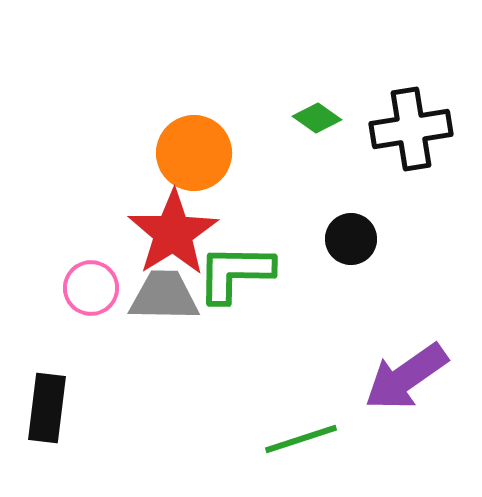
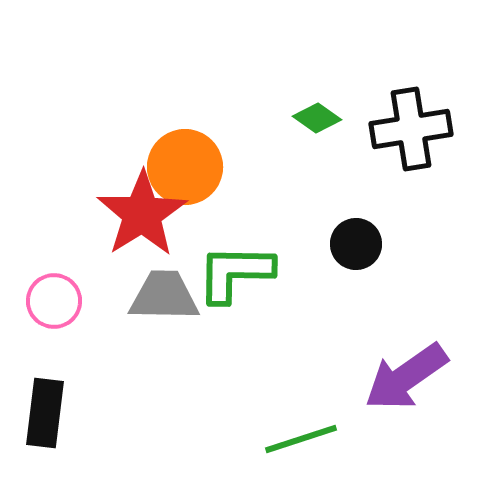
orange circle: moved 9 px left, 14 px down
red star: moved 31 px left, 19 px up
black circle: moved 5 px right, 5 px down
pink circle: moved 37 px left, 13 px down
black rectangle: moved 2 px left, 5 px down
